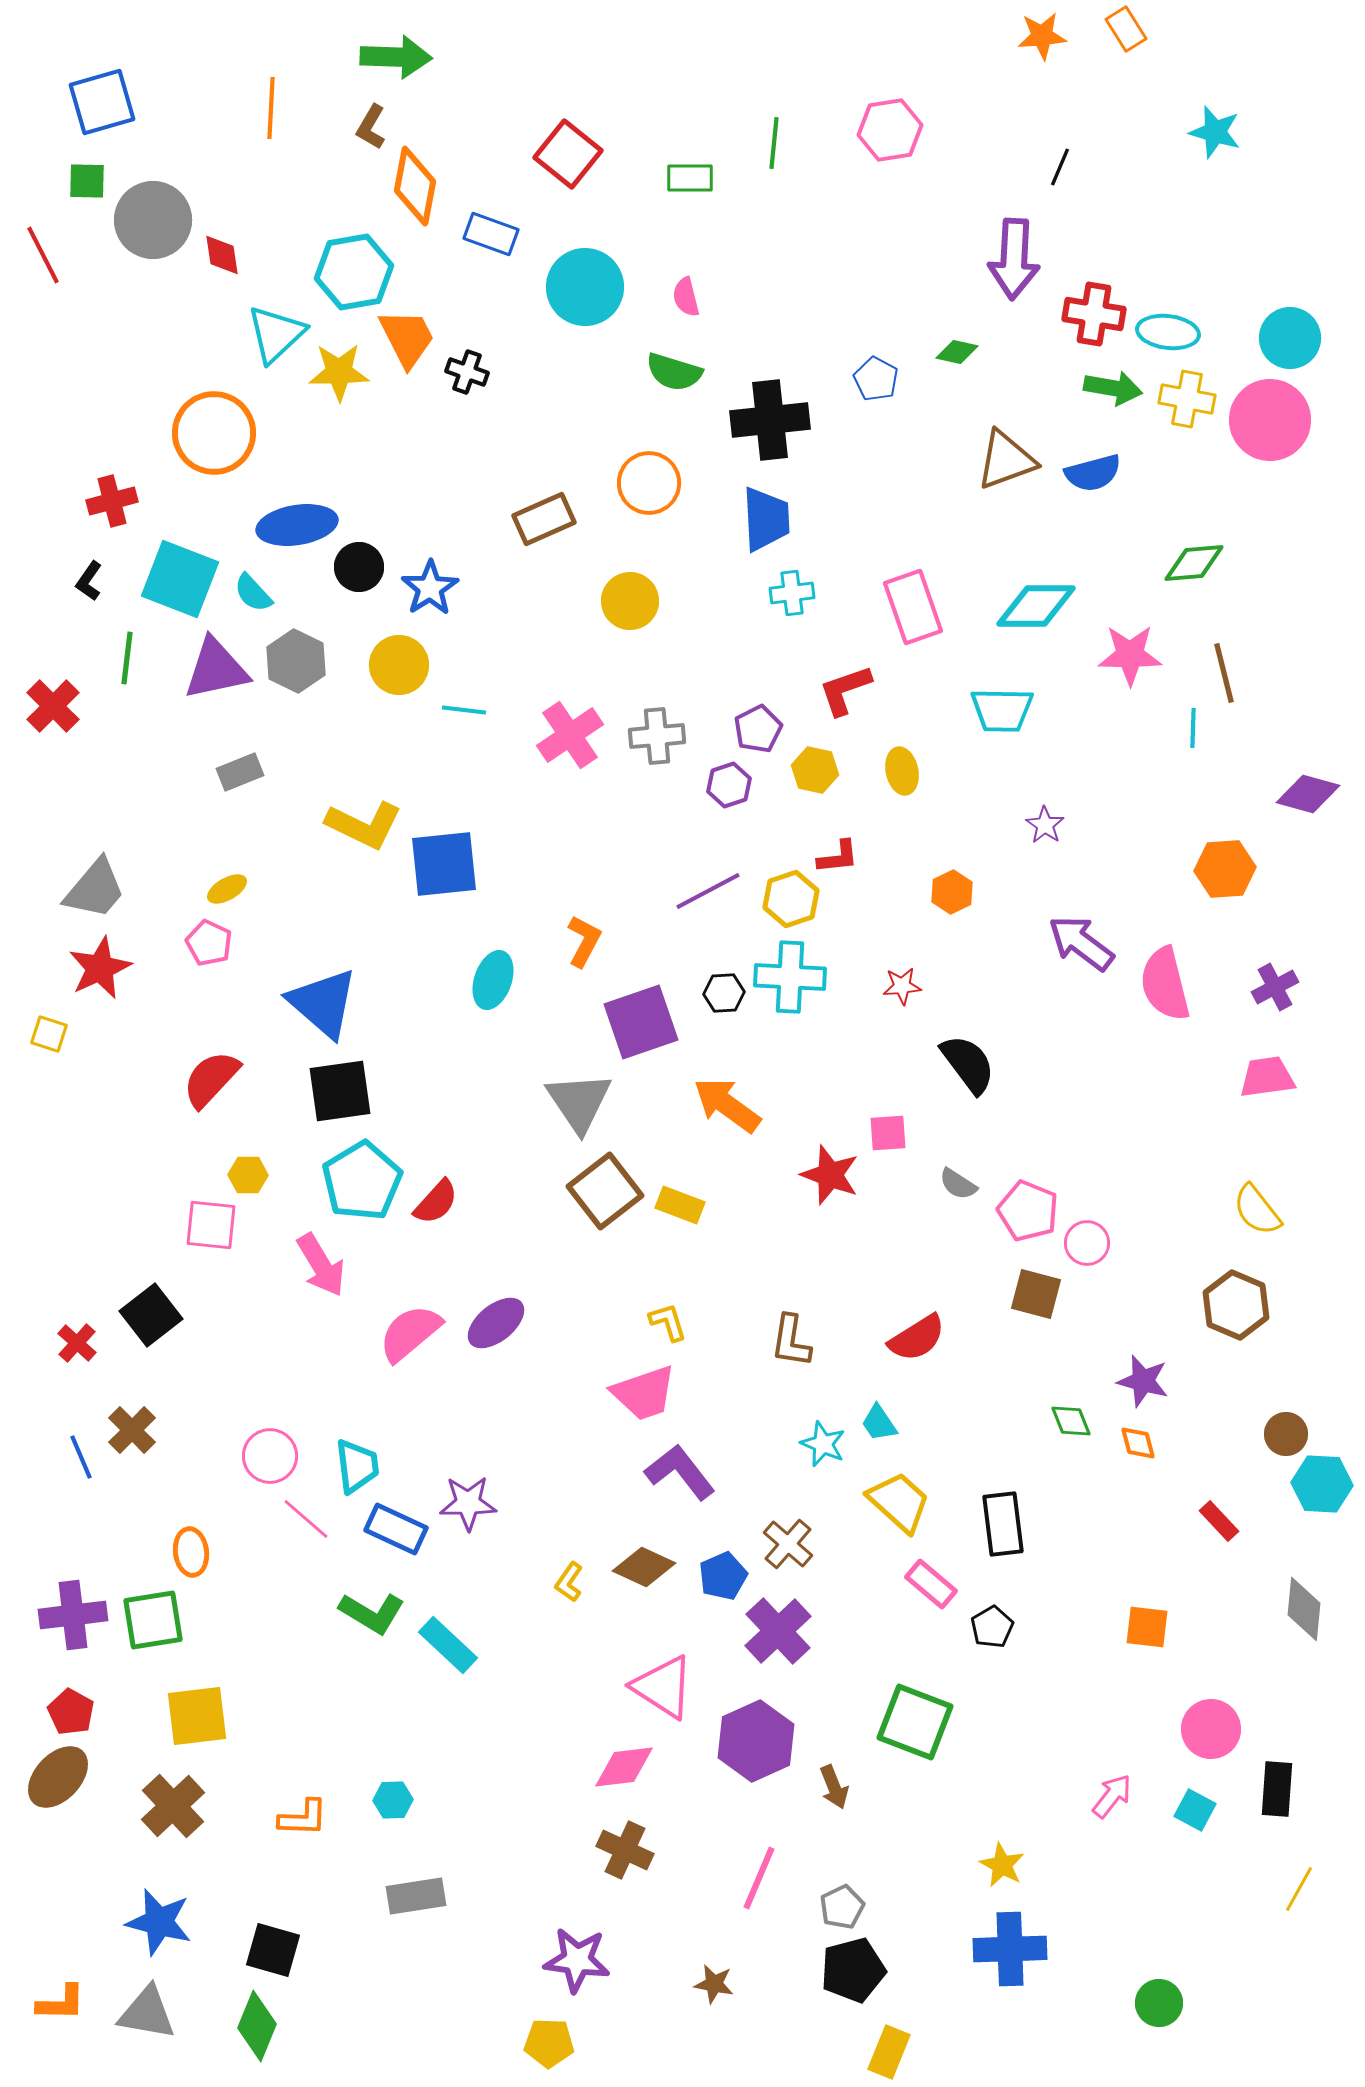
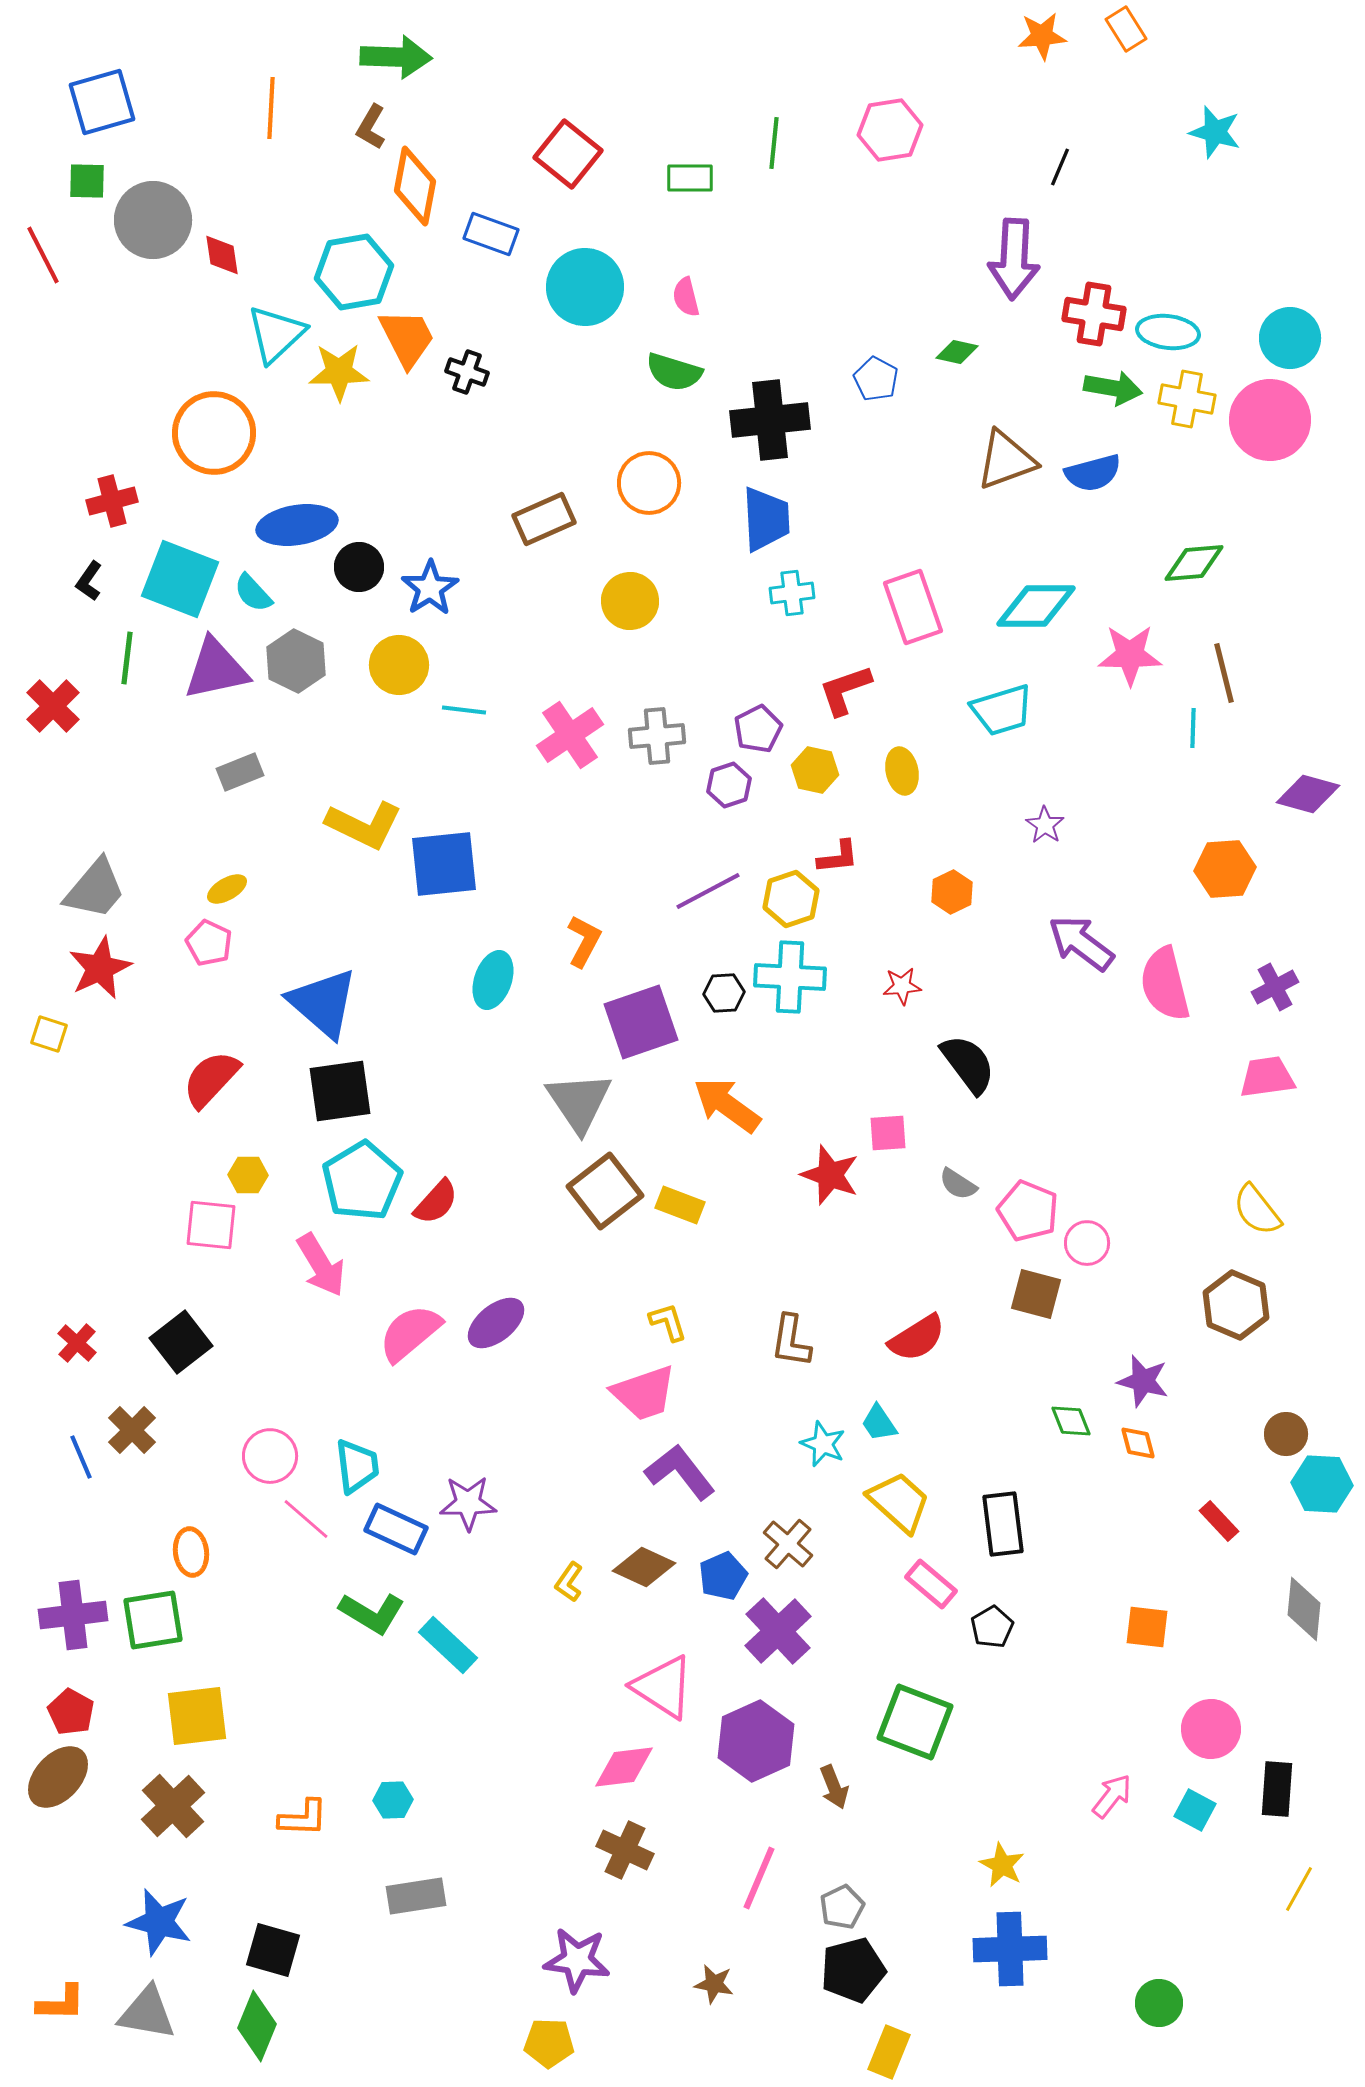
cyan trapezoid at (1002, 710): rotated 18 degrees counterclockwise
black square at (151, 1315): moved 30 px right, 27 px down
